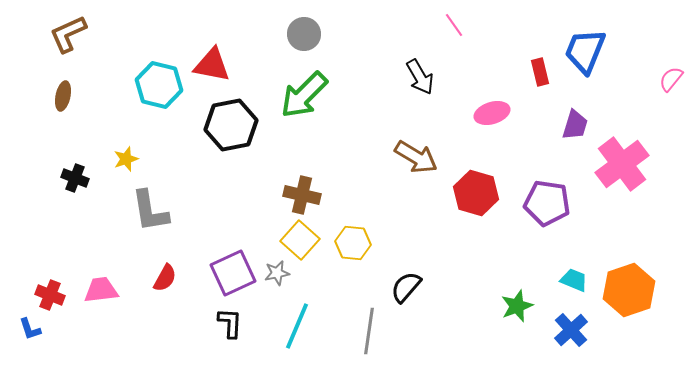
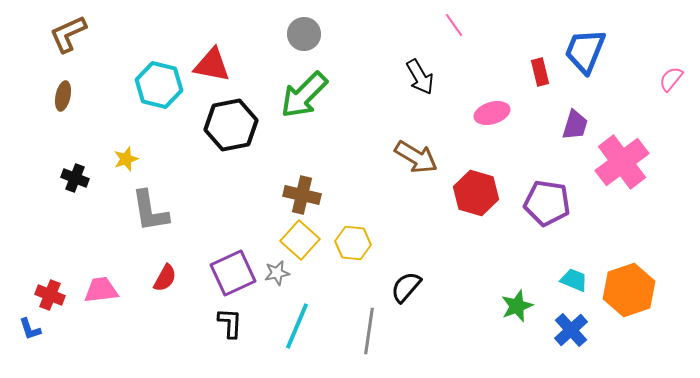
pink cross: moved 2 px up
